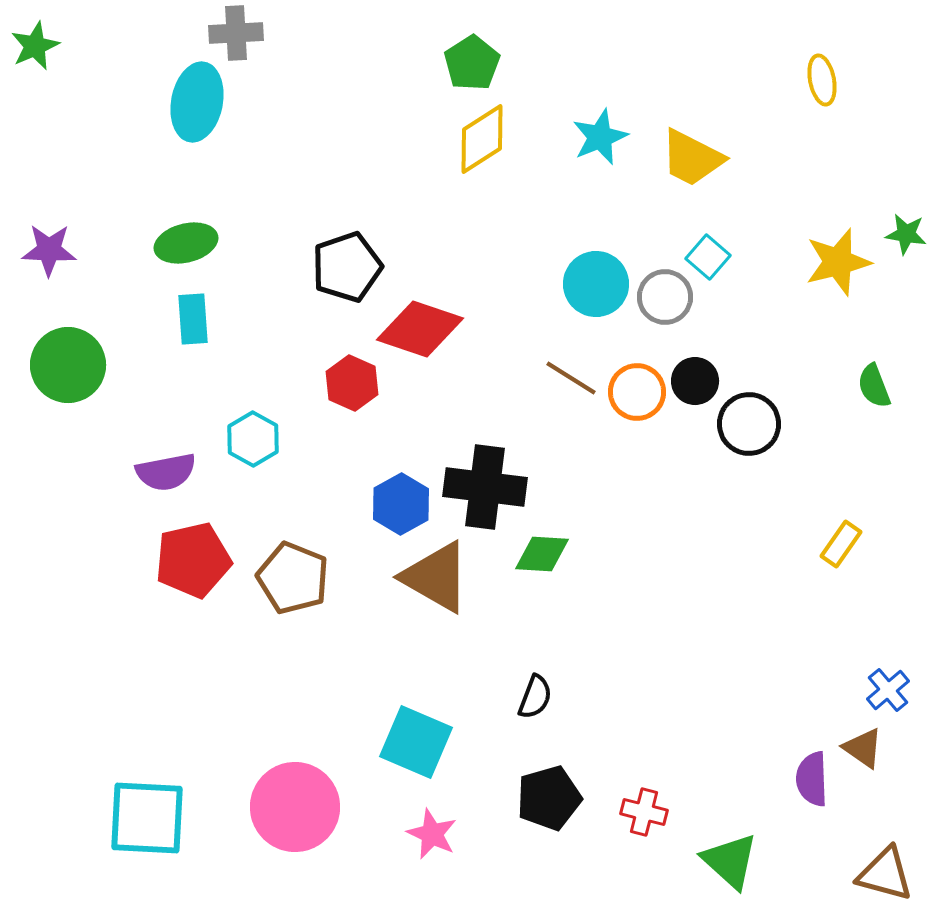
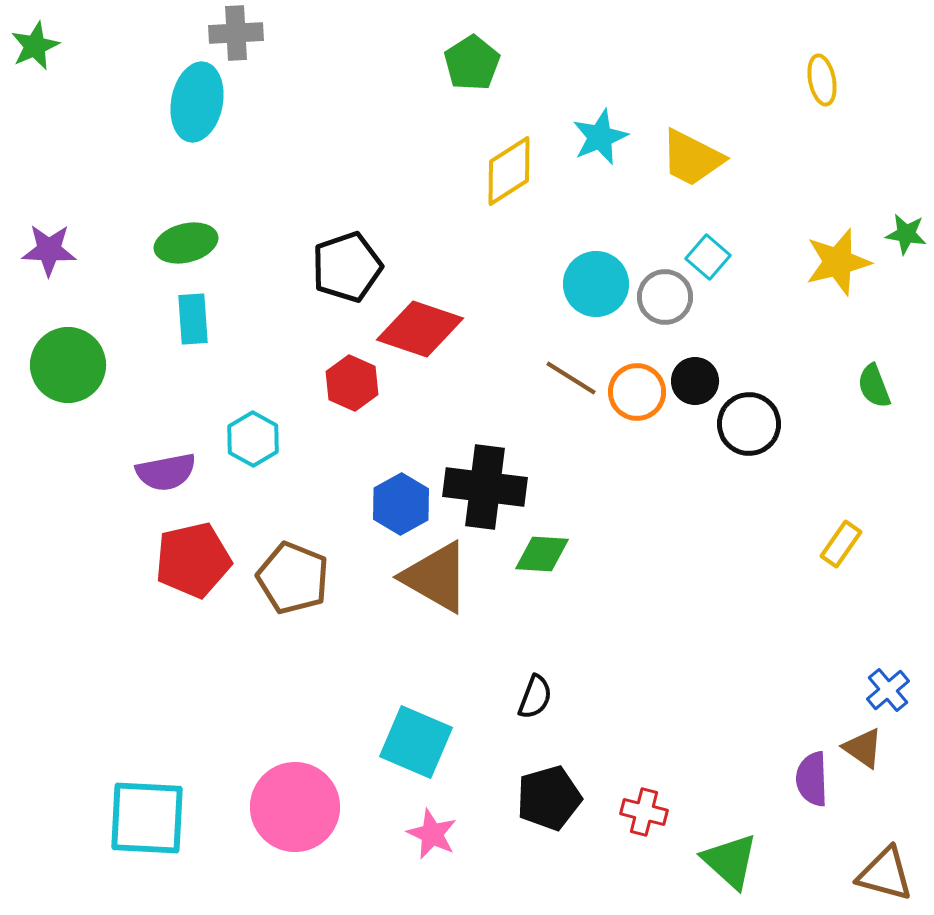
yellow diamond at (482, 139): moved 27 px right, 32 px down
